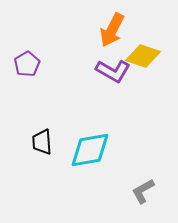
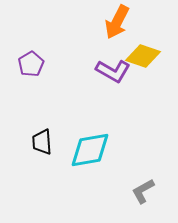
orange arrow: moved 5 px right, 8 px up
purple pentagon: moved 4 px right
